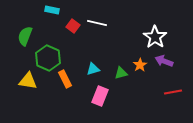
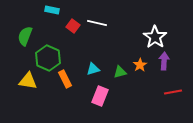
purple arrow: rotated 72 degrees clockwise
green triangle: moved 1 px left, 1 px up
